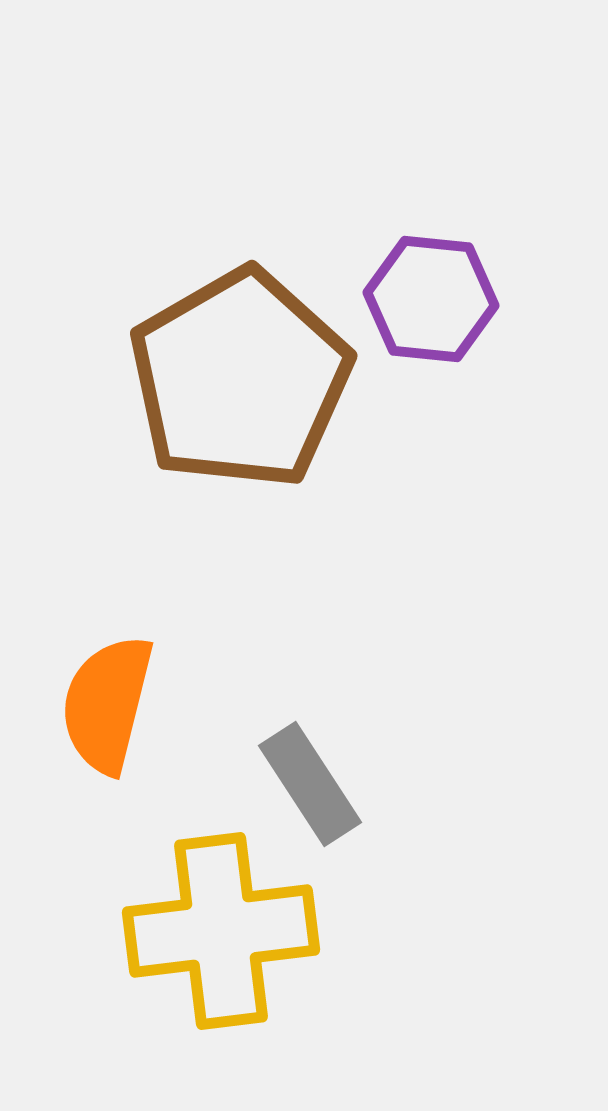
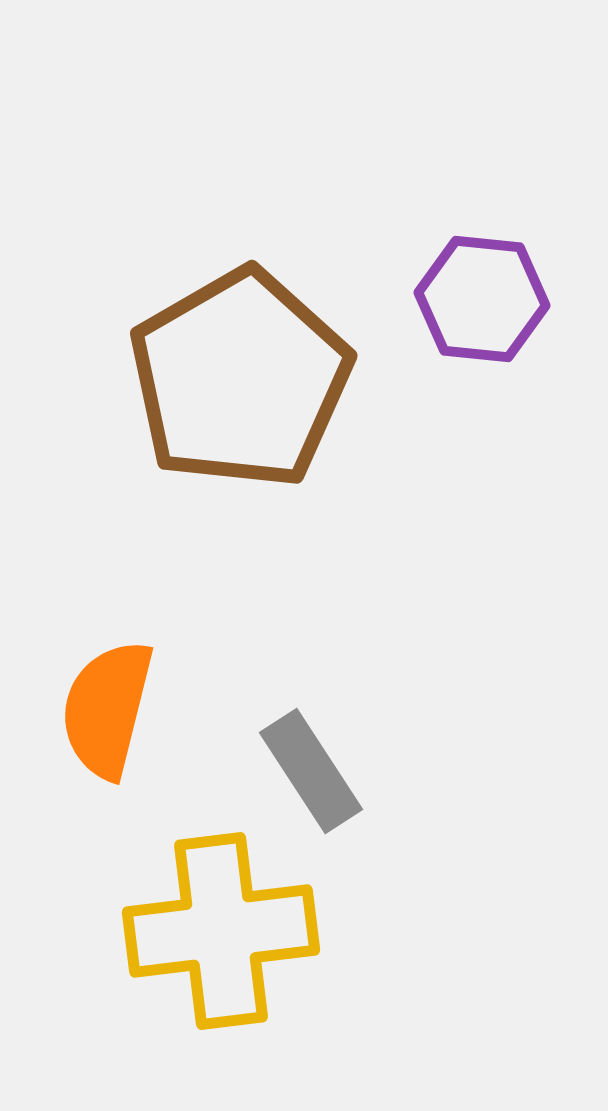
purple hexagon: moved 51 px right
orange semicircle: moved 5 px down
gray rectangle: moved 1 px right, 13 px up
